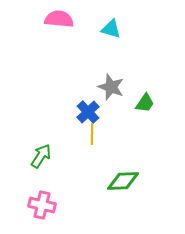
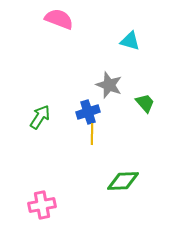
pink semicircle: rotated 16 degrees clockwise
cyan triangle: moved 19 px right, 12 px down
gray star: moved 2 px left, 2 px up
green trapezoid: rotated 75 degrees counterclockwise
blue cross: rotated 25 degrees clockwise
green arrow: moved 1 px left, 39 px up
pink cross: rotated 24 degrees counterclockwise
